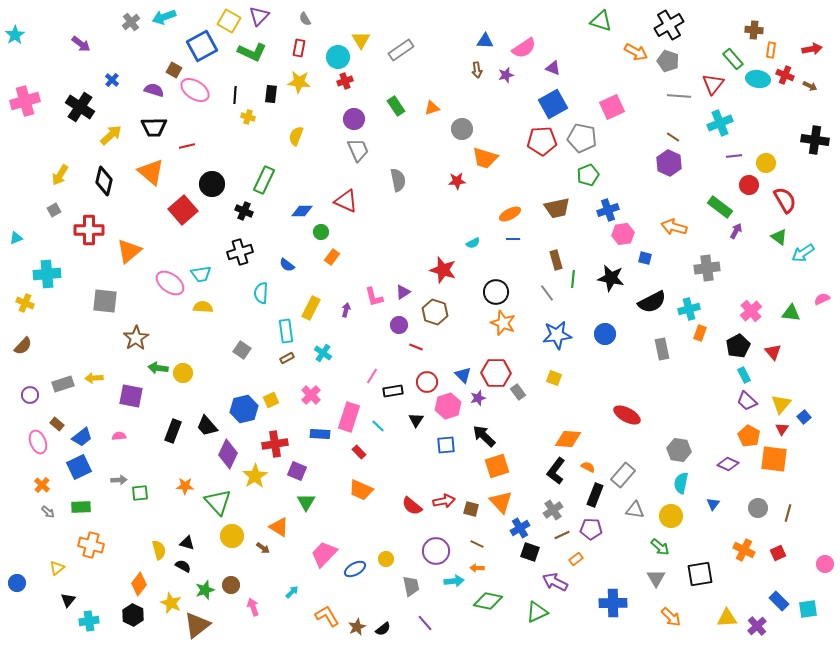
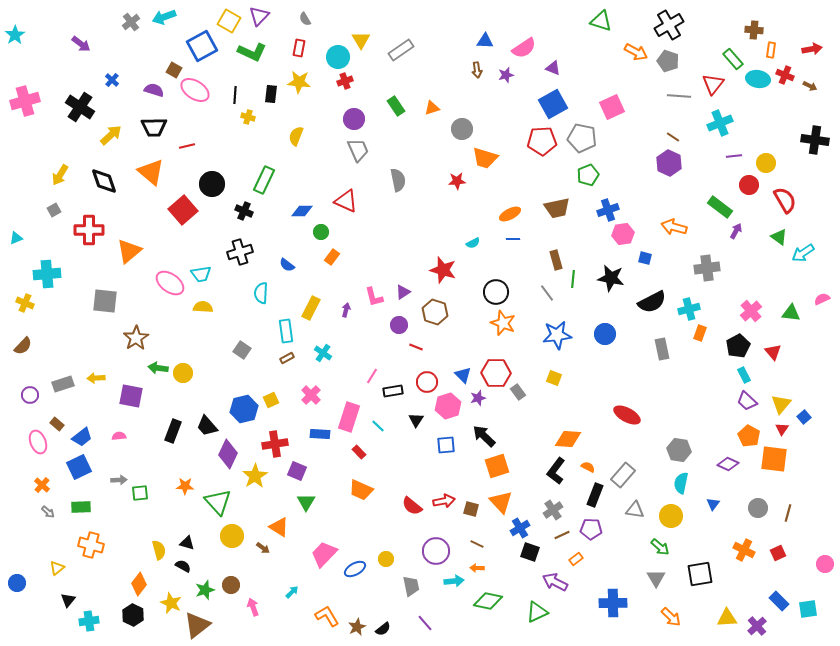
black diamond at (104, 181): rotated 32 degrees counterclockwise
yellow arrow at (94, 378): moved 2 px right
